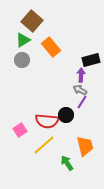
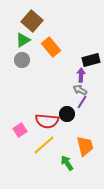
black circle: moved 1 px right, 1 px up
